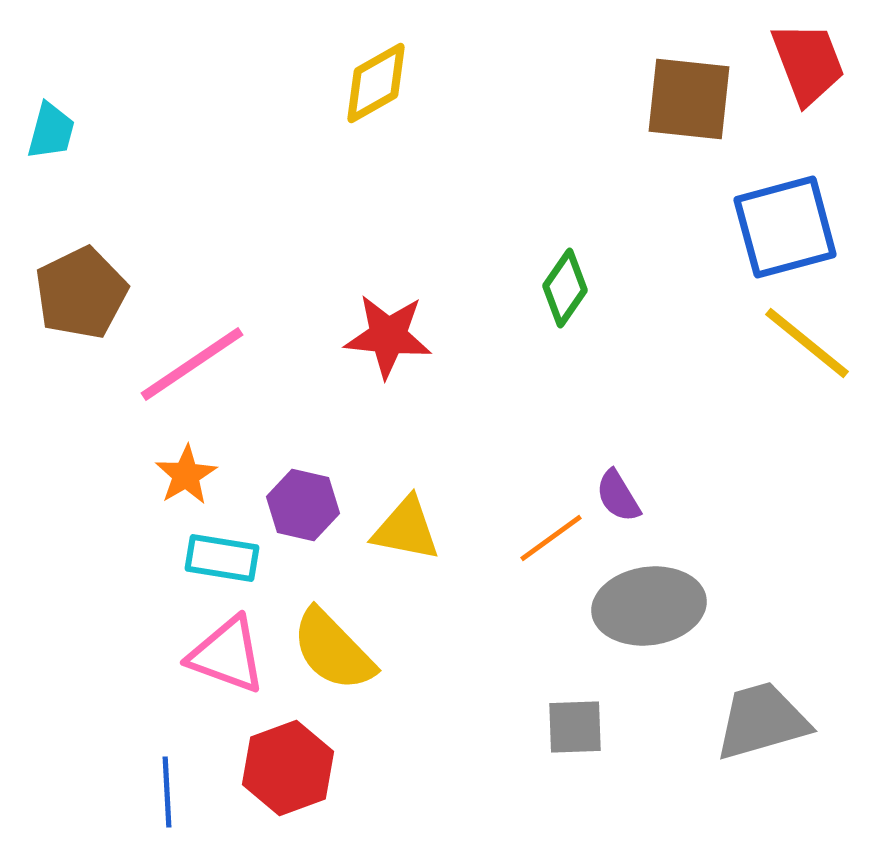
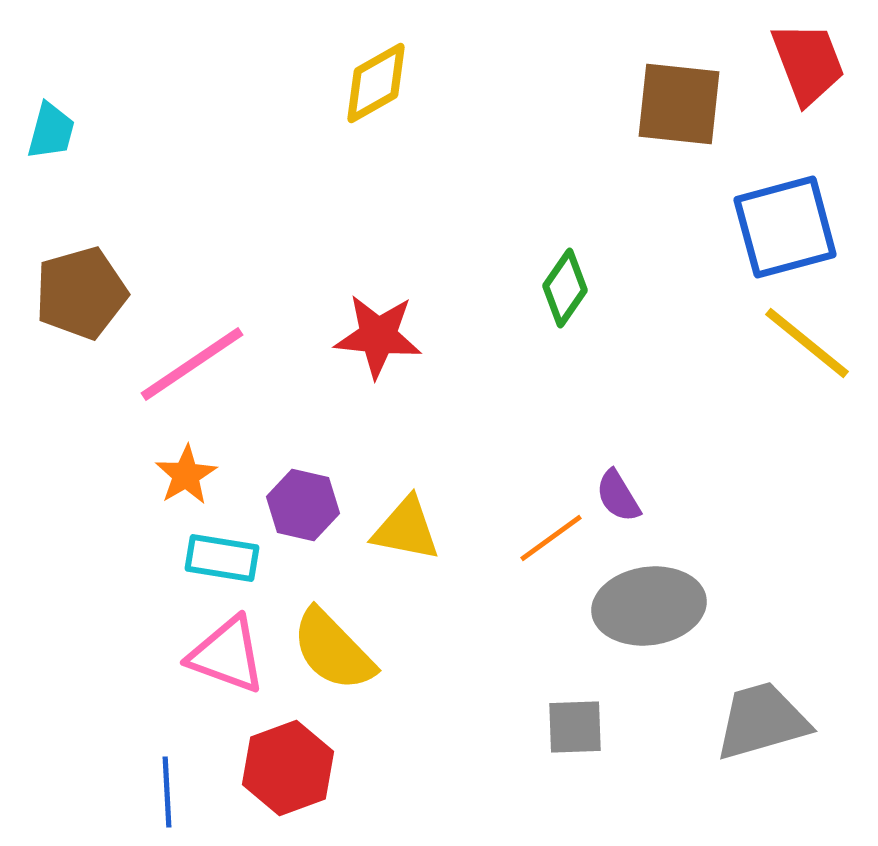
brown square: moved 10 px left, 5 px down
brown pentagon: rotated 10 degrees clockwise
red star: moved 10 px left
